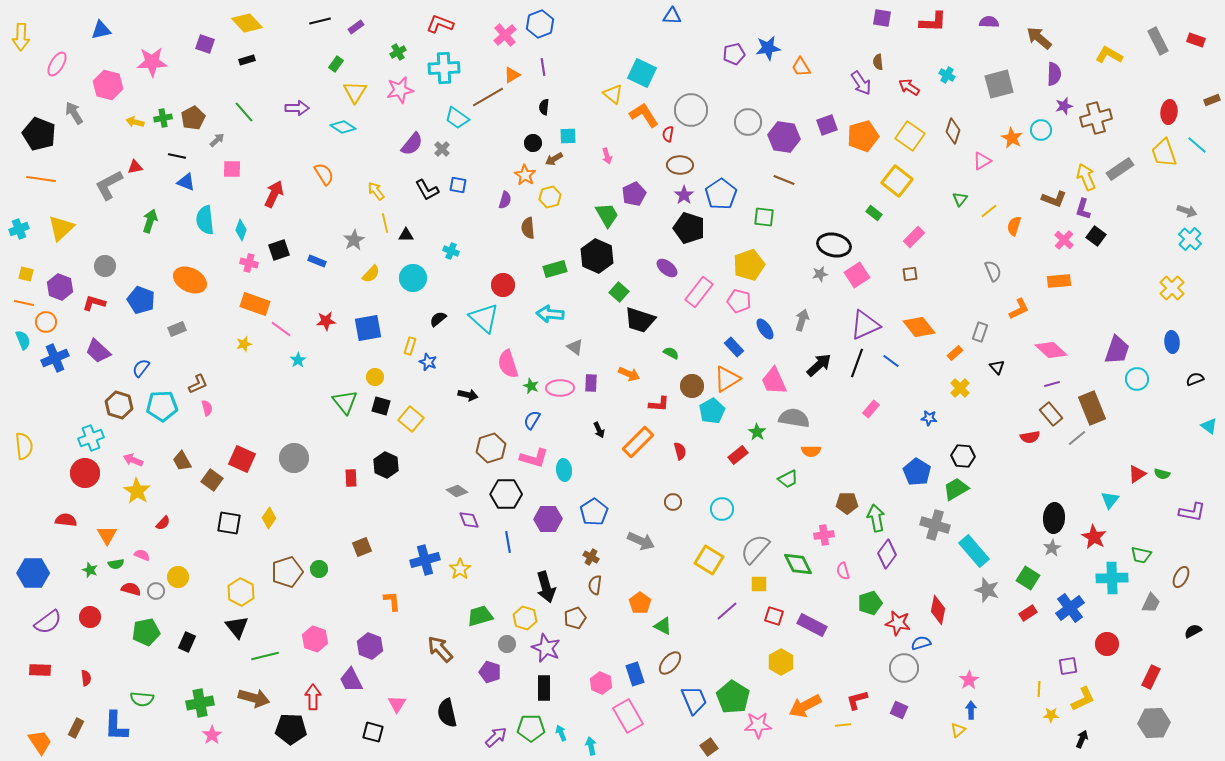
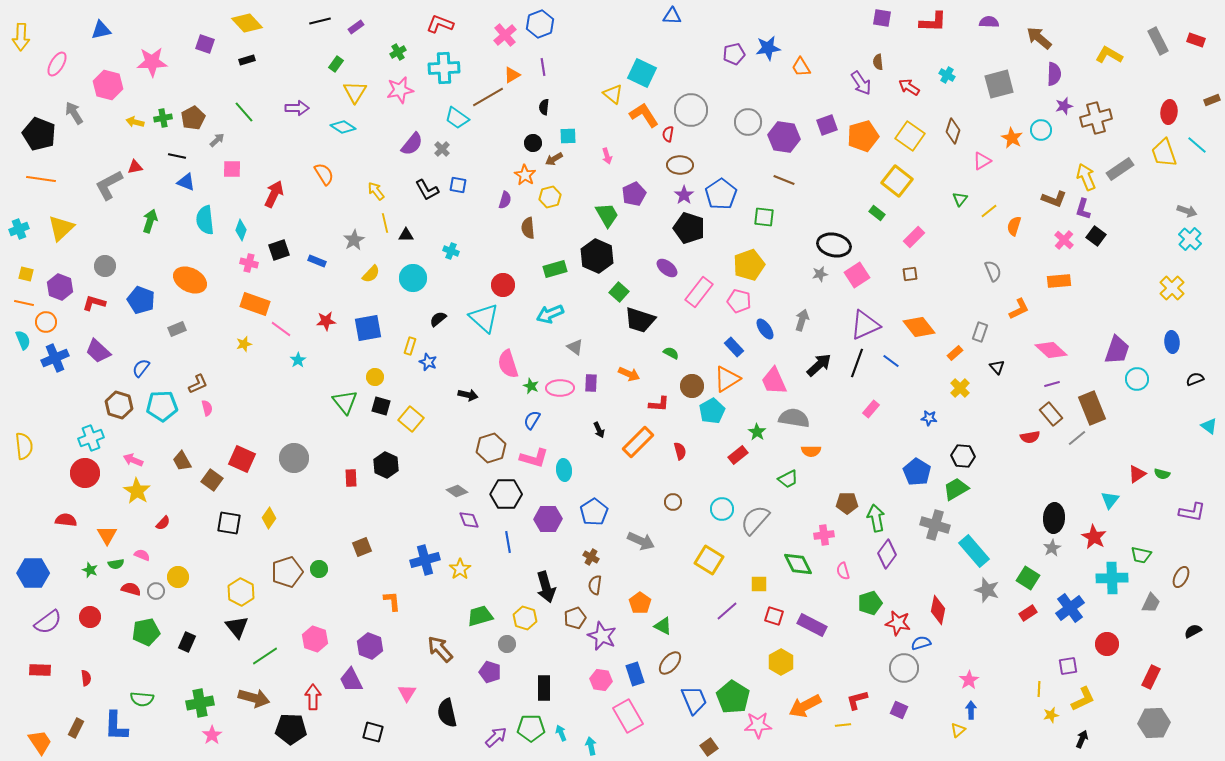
green rectangle at (874, 213): moved 3 px right
cyan arrow at (550, 314): rotated 28 degrees counterclockwise
gray semicircle at (755, 549): moved 29 px up
purple star at (546, 648): moved 56 px right, 12 px up
green line at (265, 656): rotated 20 degrees counterclockwise
pink hexagon at (601, 683): moved 3 px up; rotated 15 degrees counterclockwise
pink triangle at (397, 704): moved 10 px right, 11 px up
yellow star at (1051, 715): rotated 14 degrees counterclockwise
